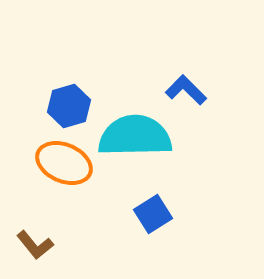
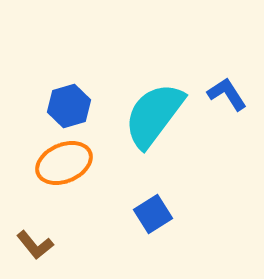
blue L-shape: moved 41 px right, 4 px down; rotated 12 degrees clockwise
cyan semicircle: moved 19 px right, 21 px up; rotated 52 degrees counterclockwise
orange ellipse: rotated 46 degrees counterclockwise
